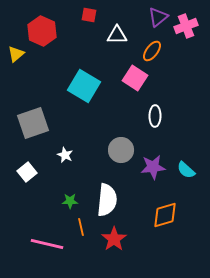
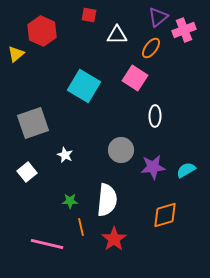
pink cross: moved 2 px left, 4 px down
orange ellipse: moved 1 px left, 3 px up
cyan semicircle: rotated 108 degrees clockwise
